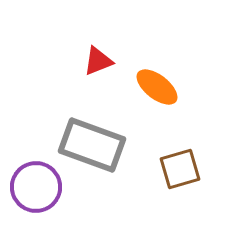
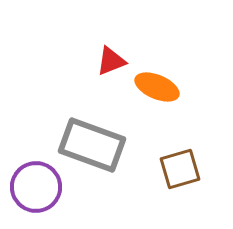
red triangle: moved 13 px right
orange ellipse: rotated 15 degrees counterclockwise
